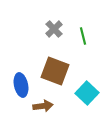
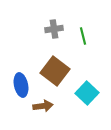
gray cross: rotated 36 degrees clockwise
brown square: rotated 16 degrees clockwise
